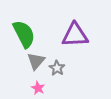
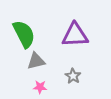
gray triangle: rotated 36 degrees clockwise
gray star: moved 16 px right, 8 px down
pink star: moved 2 px right, 1 px up; rotated 24 degrees counterclockwise
